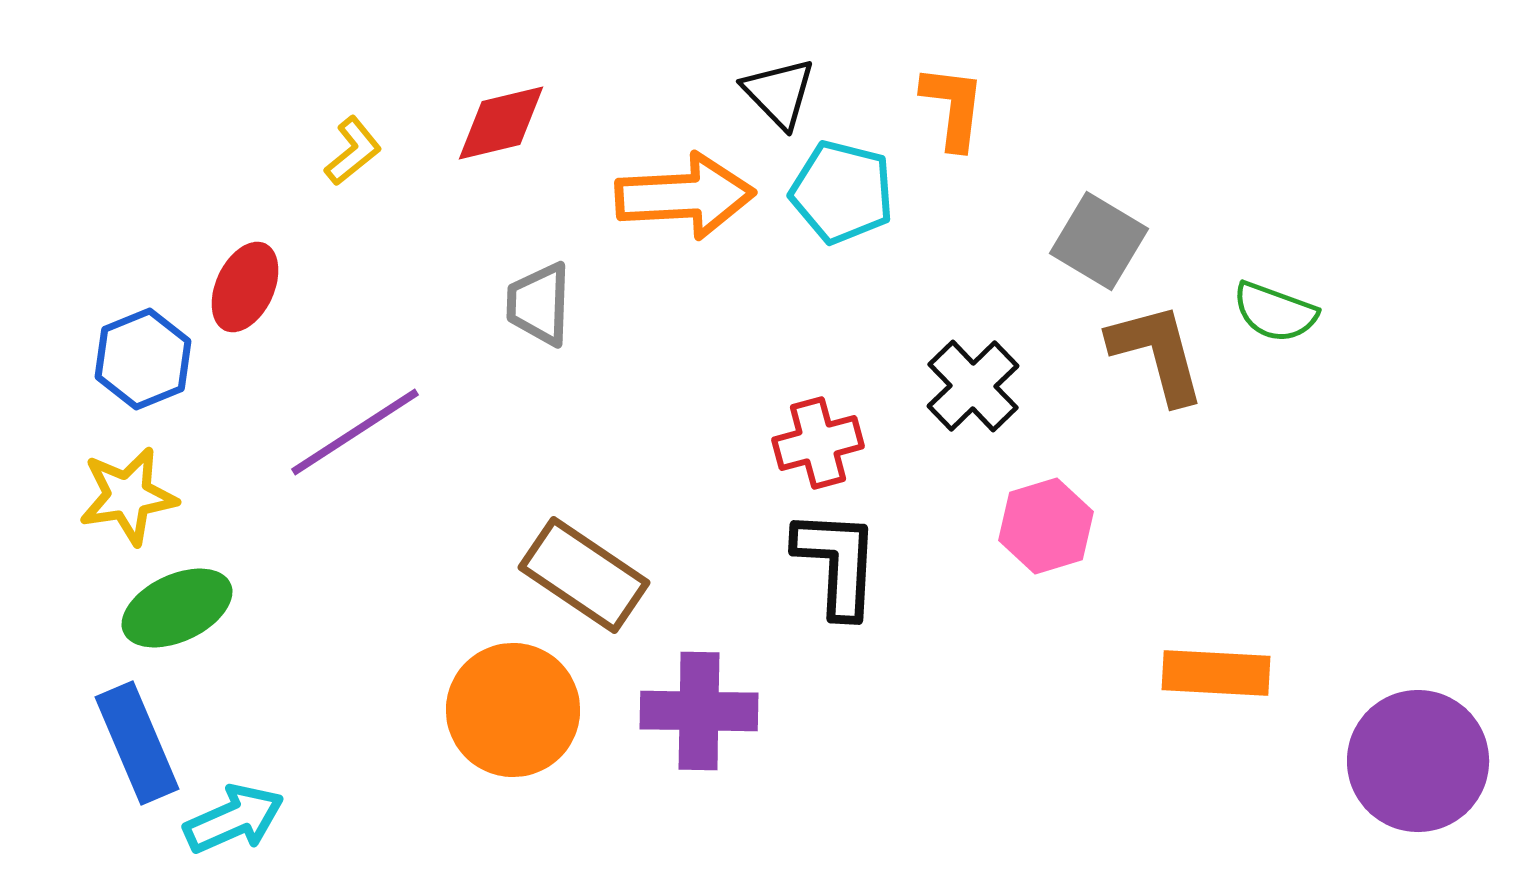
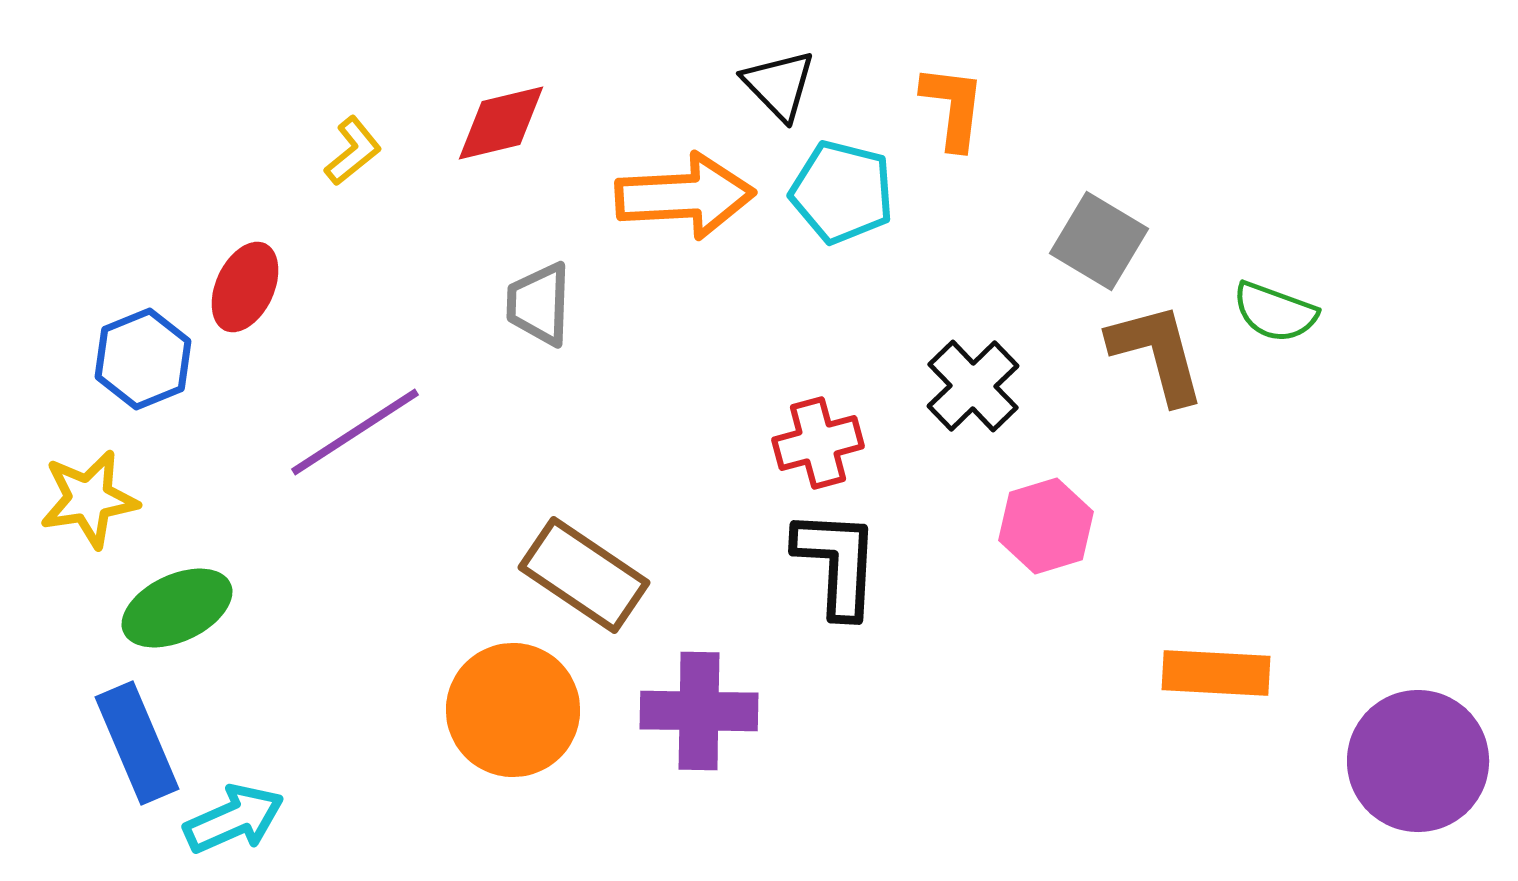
black triangle: moved 8 px up
yellow star: moved 39 px left, 3 px down
